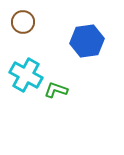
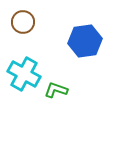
blue hexagon: moved 2 px left
cyan cross: moved 2 px left, 1 px up
